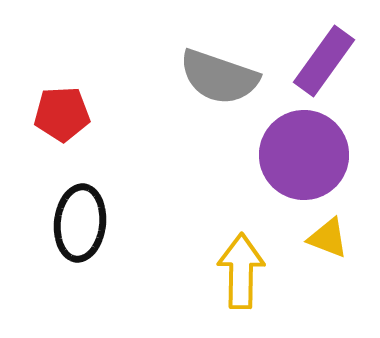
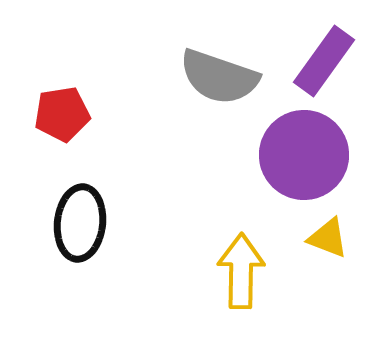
red pentagon: rotated 6 degrees counterclockwise
